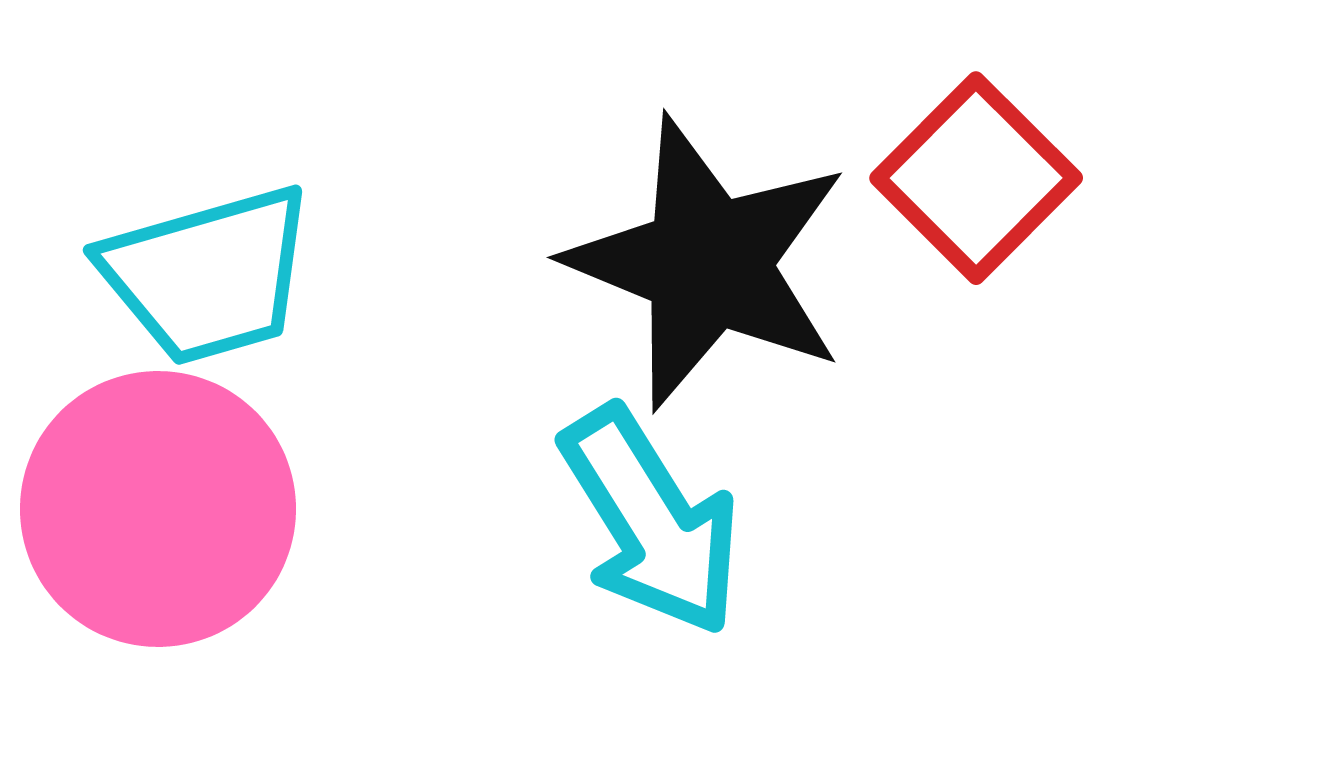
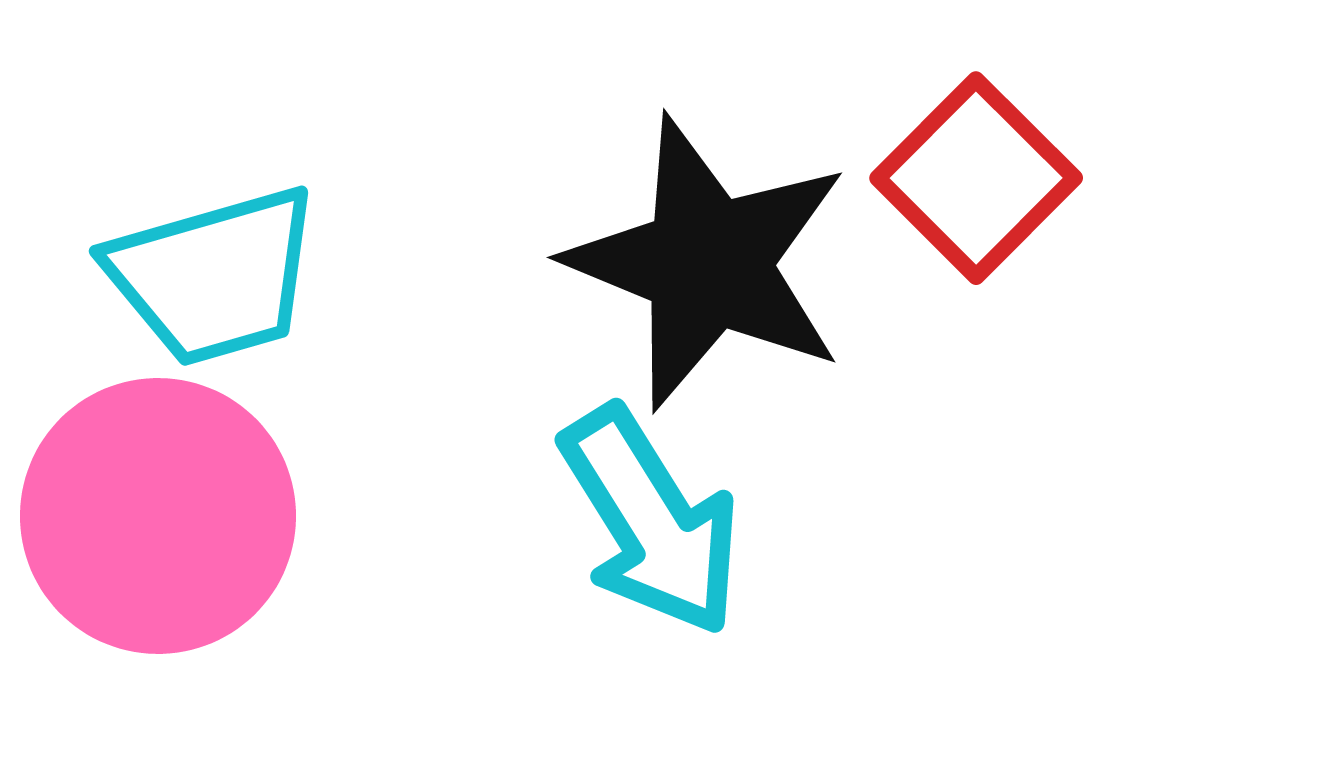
cyan trapezoid: moved 6 px right, 1 px down
pink circle: moved 7 px down
